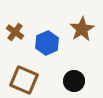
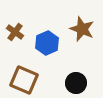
brown star: rotated 20 degrees counterclockwise
black circle: moved 2 px right, 2 px down
